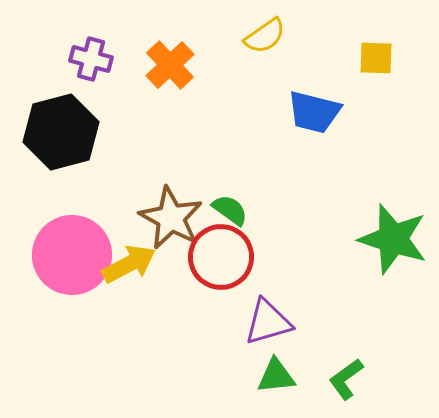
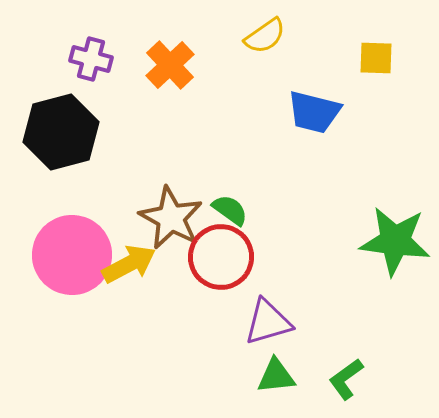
green star: moved 2 px right, 2 px down; rotated 10 degrees counterclockwise
